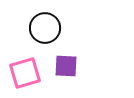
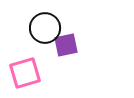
purple square: moved 21 px up; rotated 15 degrees counterclockwise
